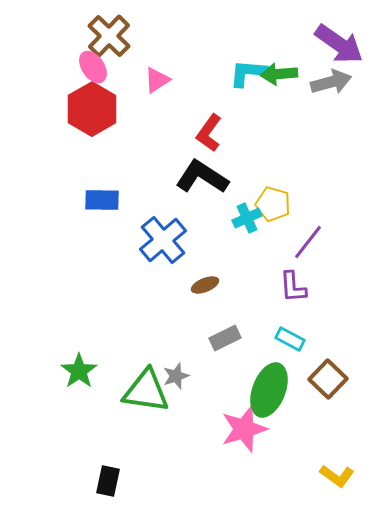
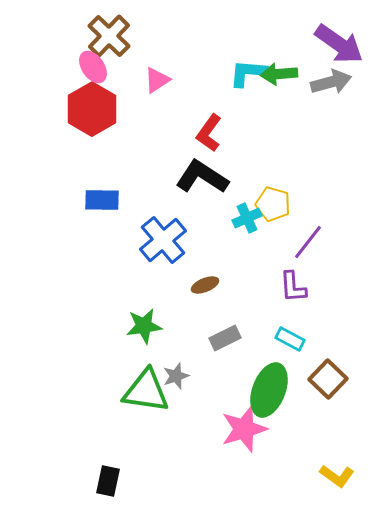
green star: moved 65 px right, 45 px up; rotated 27 degrees clockwise
